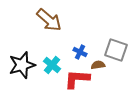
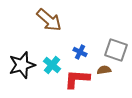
brown semicircle: moved 6 px right, 5 px down
